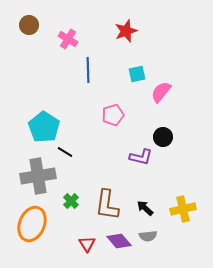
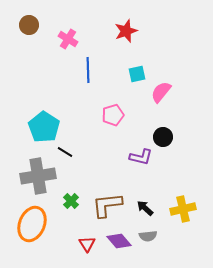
brown L-shape: rotated 76 degrees clockwise
